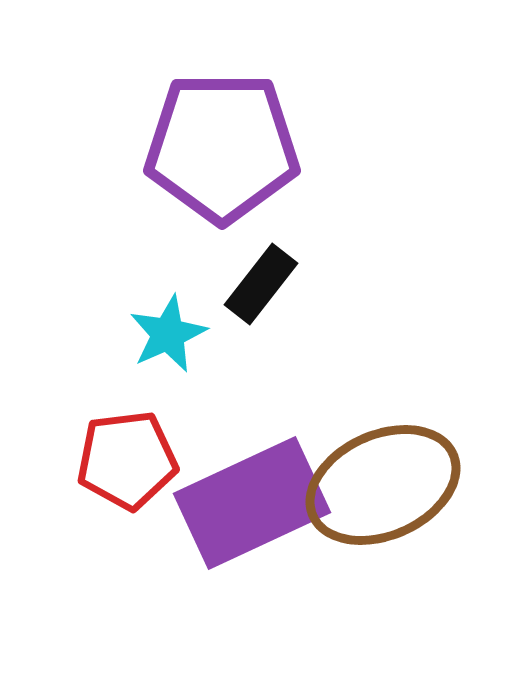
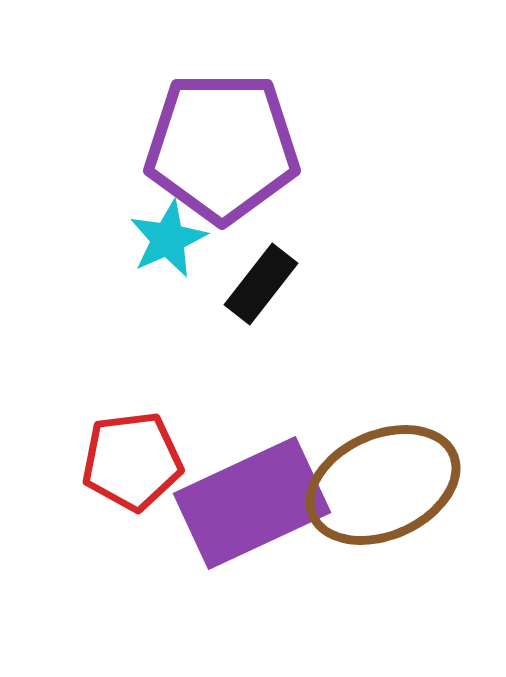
cyan star: moved 95 px up
red pentagon: moved 5 px right, 1 px down
